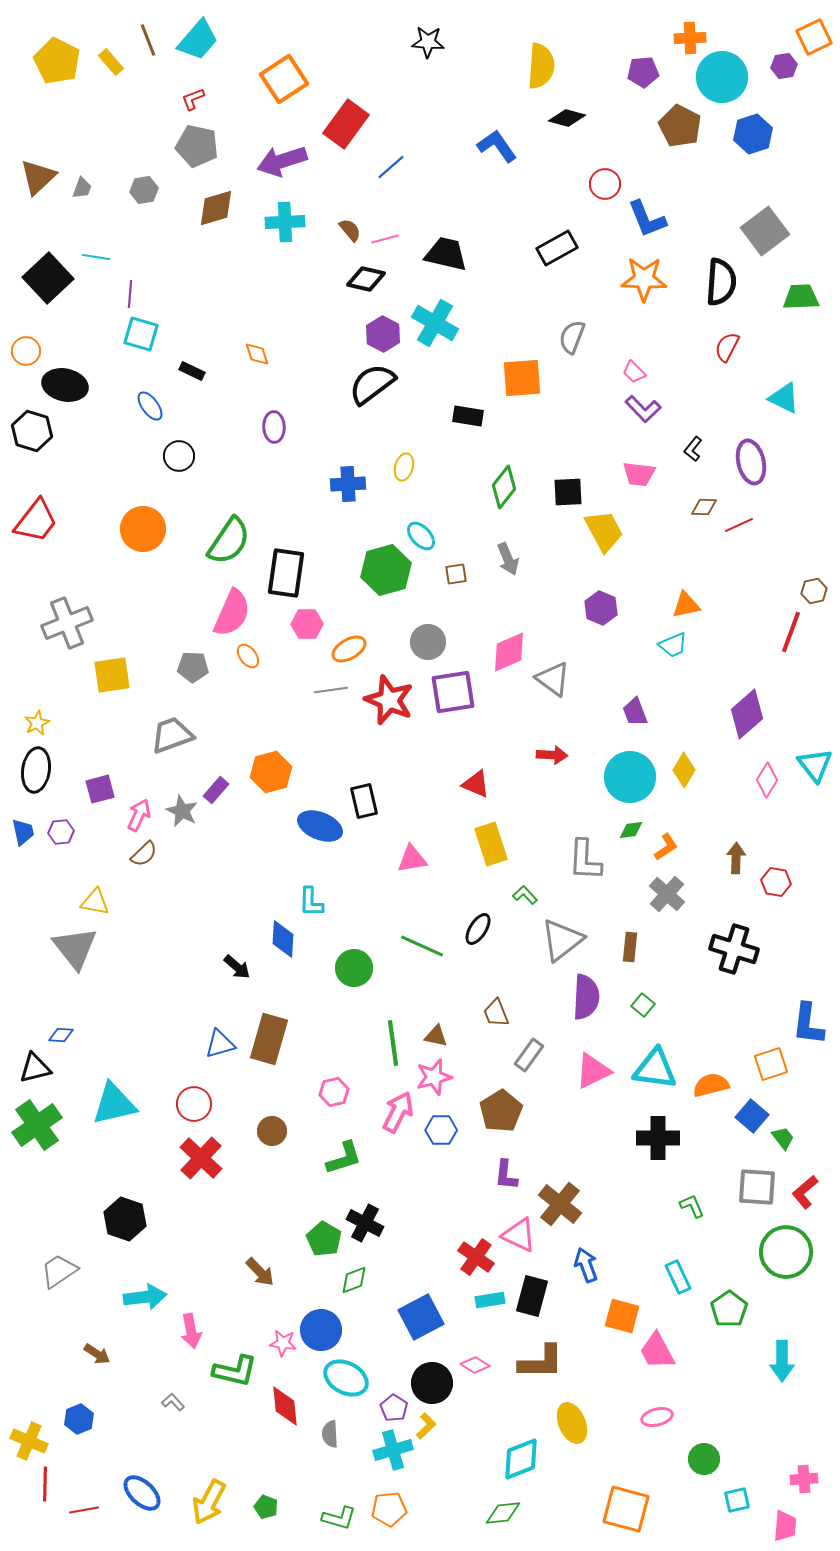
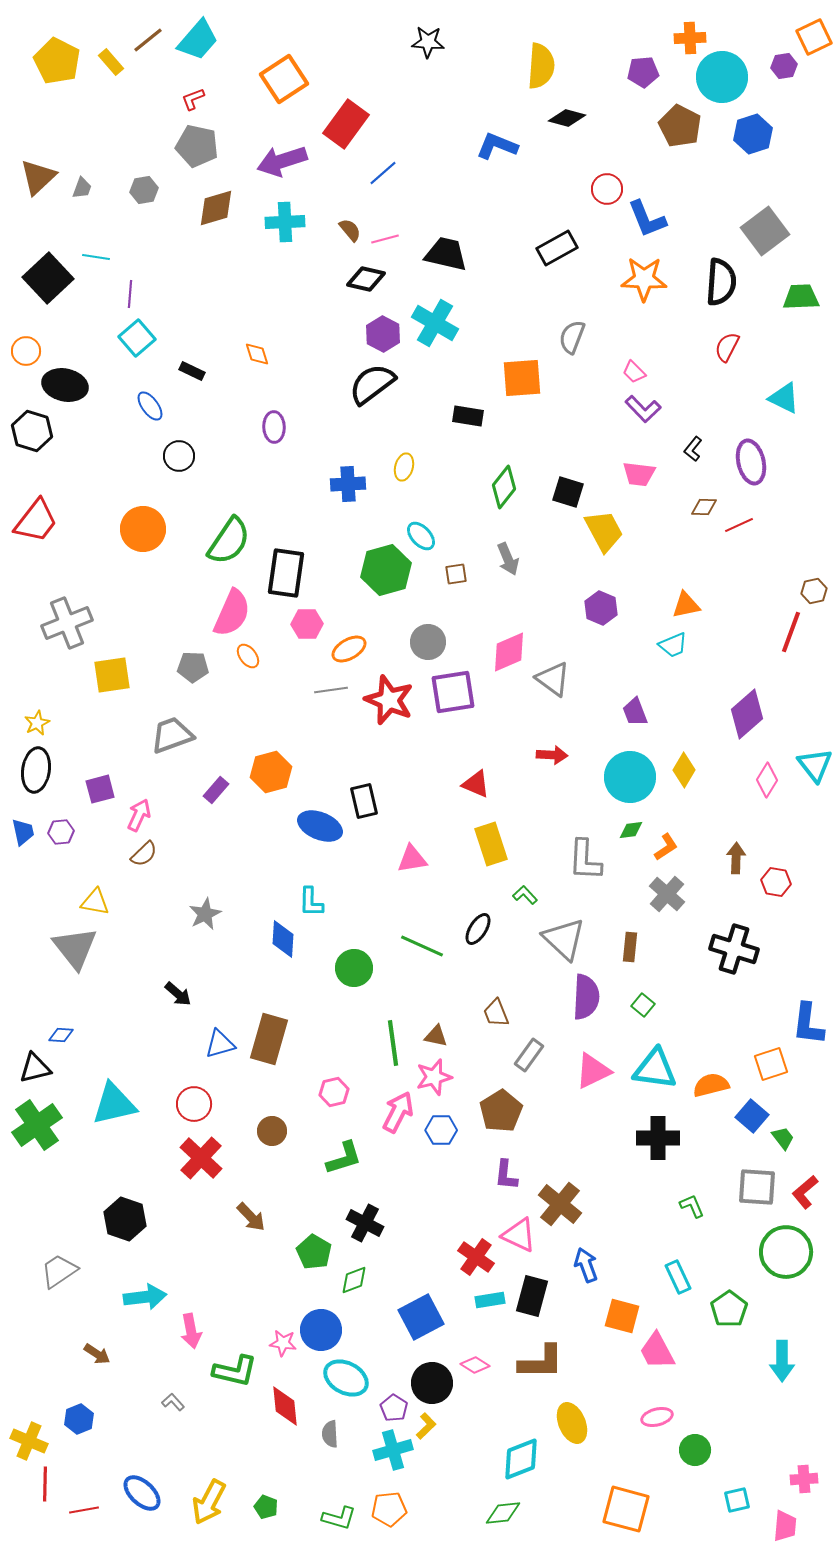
brown line at (148, 40): rotated 72 degrees clockwise
blue L-shape at (497, 146): rotated 33 degrees counterclockwise
blue line at (391, 167): moved 8 px left, 6 px down
red circle at (605, 184): moved 2 px right, 5 px down
cyan square at (141, 334): moved 4 px left, 4 px down; rotated 33 degrees clockwise
black square at (568, 492): rotated 20 degrees clockwise
gray star at (182, 811): moved 23 px right, 103 px down; rotated 20 degrees clockwise
gray triangle at (562, 940): moved 2 px right, 1 px up; rotated 39 degrees counterclockwise
black arrow at (237, 967): moved 59 px left, 27 px down
green pentagon at (324, 1239): moved 10 px left, 13 px down
brown arrow at (260, 1272): moved 9 px left, 55 px up
green circle at (704, 1459): moved 9 px left, 9 px up
